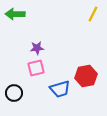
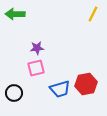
red hexagon: moved 8 px down
